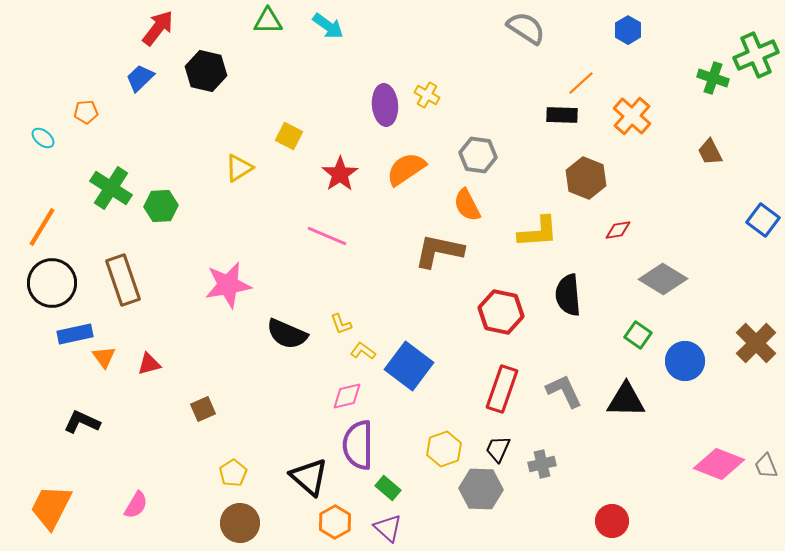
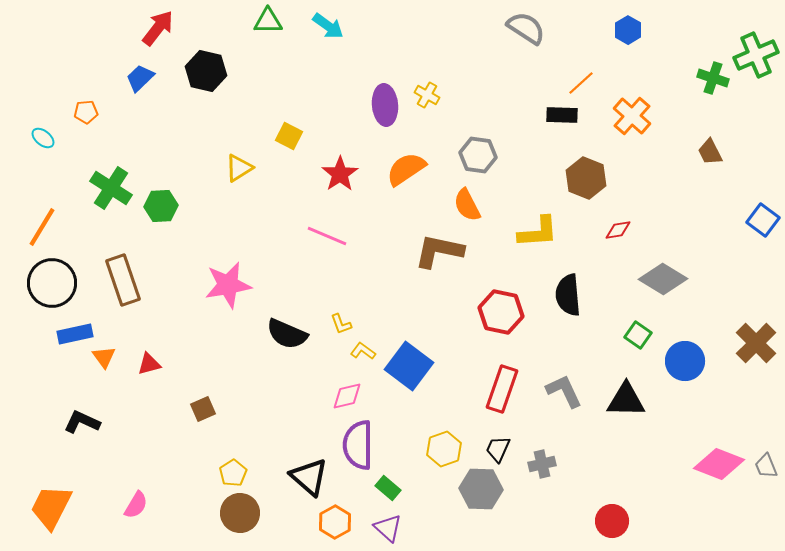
brown circle at (240, 523): moved 10 px up
